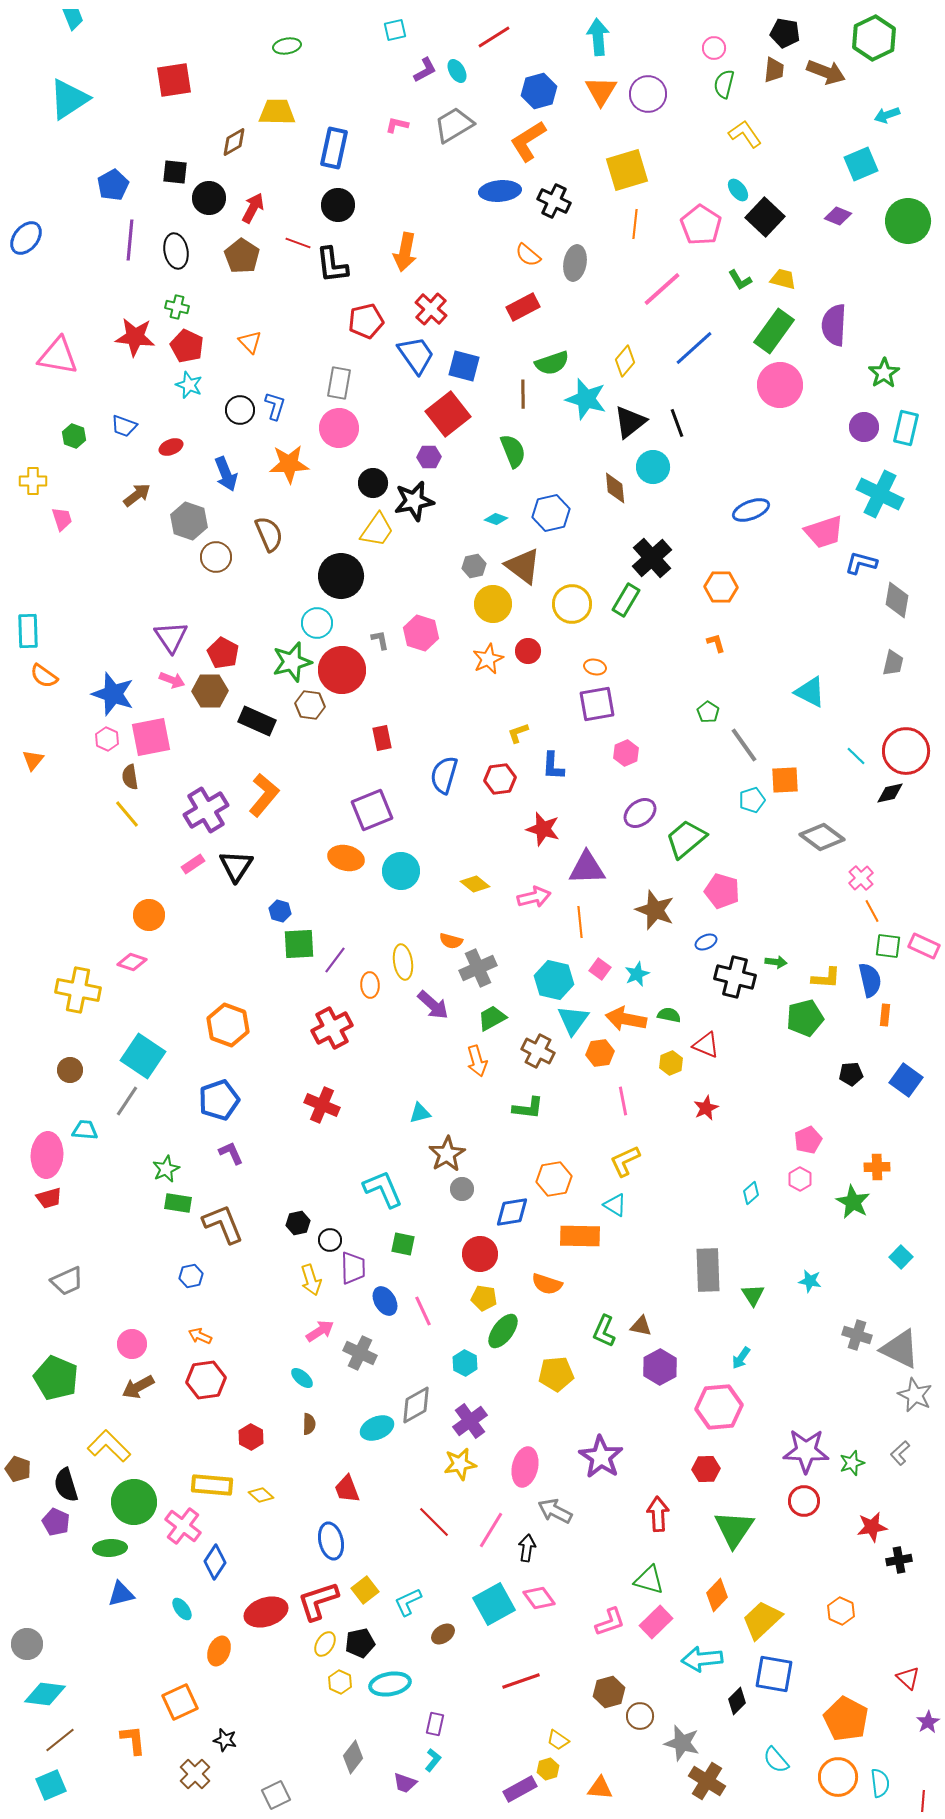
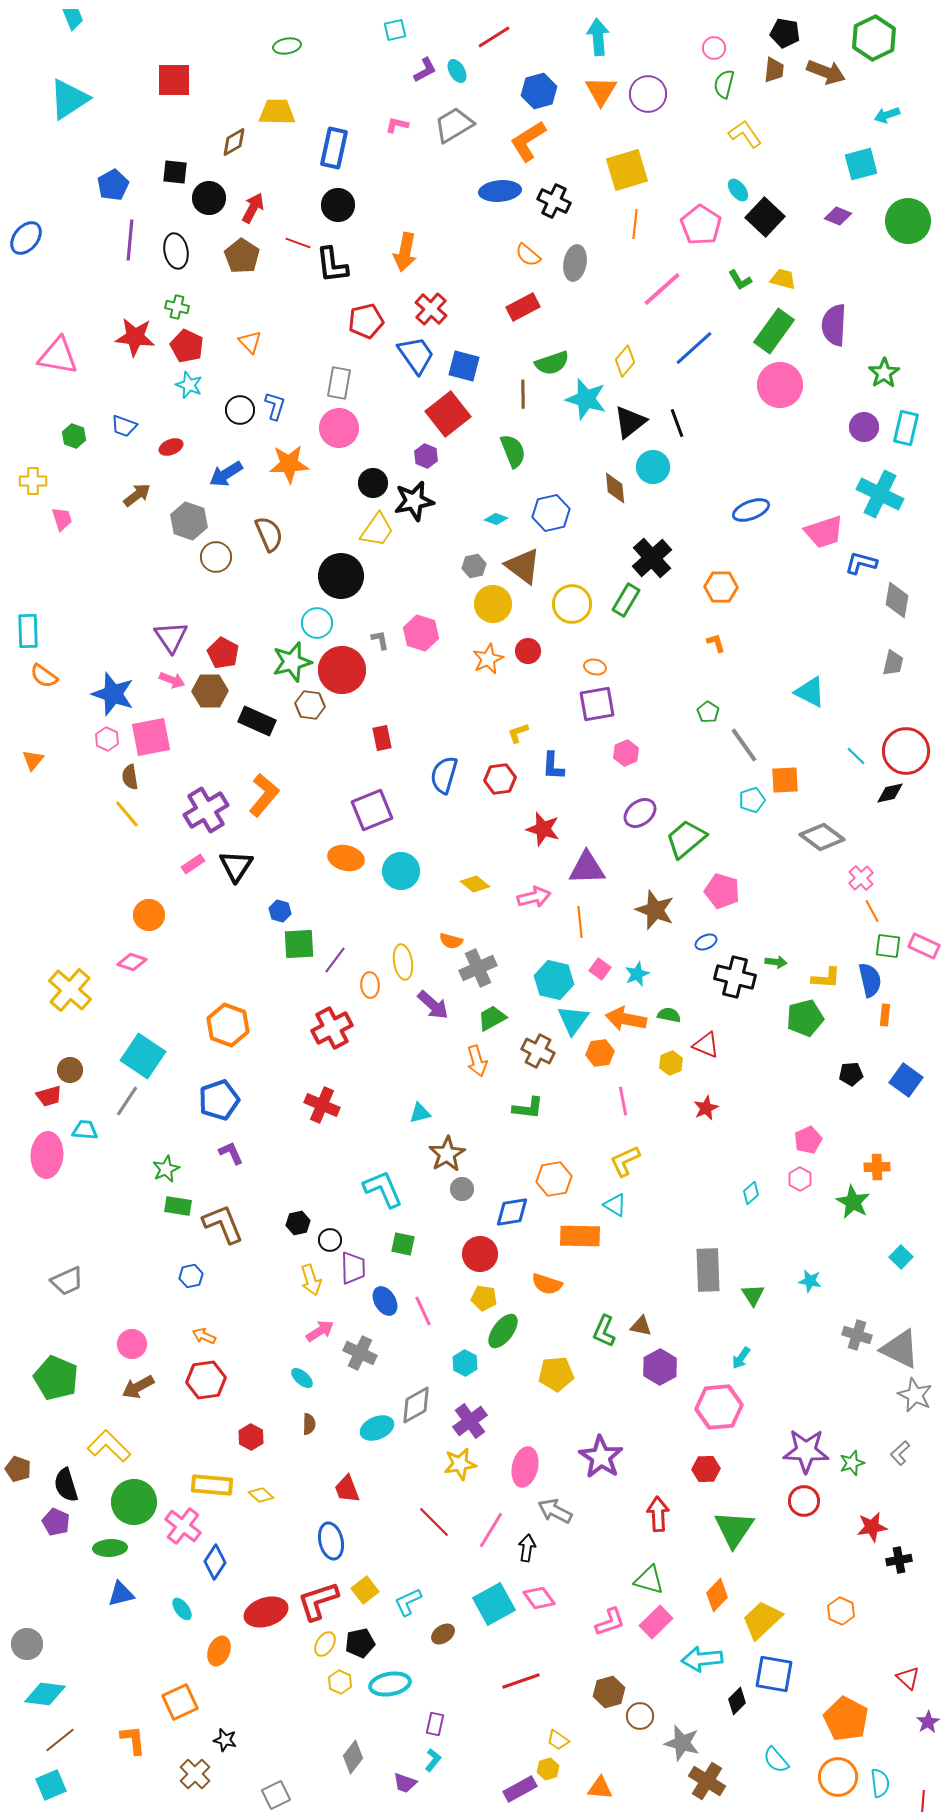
red square at (174, 80): rotated 9 degrees clockwise
cyan square at (861, 164): rotated 8 degrees clockwise
purple hexagon at (429, 457): moved 3 px left, 1 px up; rotated 25 degrees clockwise
blue arrow at (226, 474): rotated 80 degrees clockwise
yellow cross at (78, 990): moved 8 px left; rotated 30 degrees clockwise
red trapezoid at (49, 1198): moved 102 px up
green rectangle at (178, 1203): moved 3 px down
orange arrow at (200, 1336): moved 4 px right
